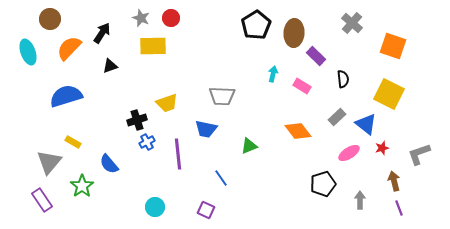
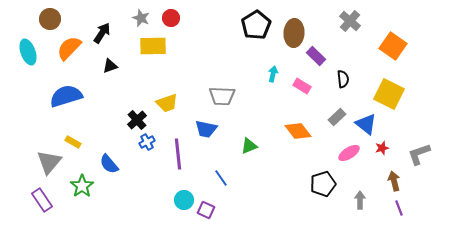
gray cross at (352, 23): moved 2 px left, 2 px up
orange square at (393, 46): rotated 16 degrees clockwise
black cross at (137, 120): rotated 24 degrees counterclockwise
cyan circle at (155, 207): moved 29 px right, 7 px up
